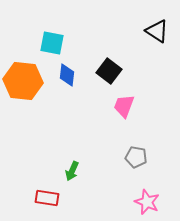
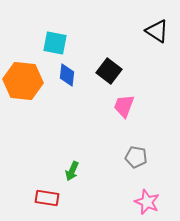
cyan square: moved 3 px right
